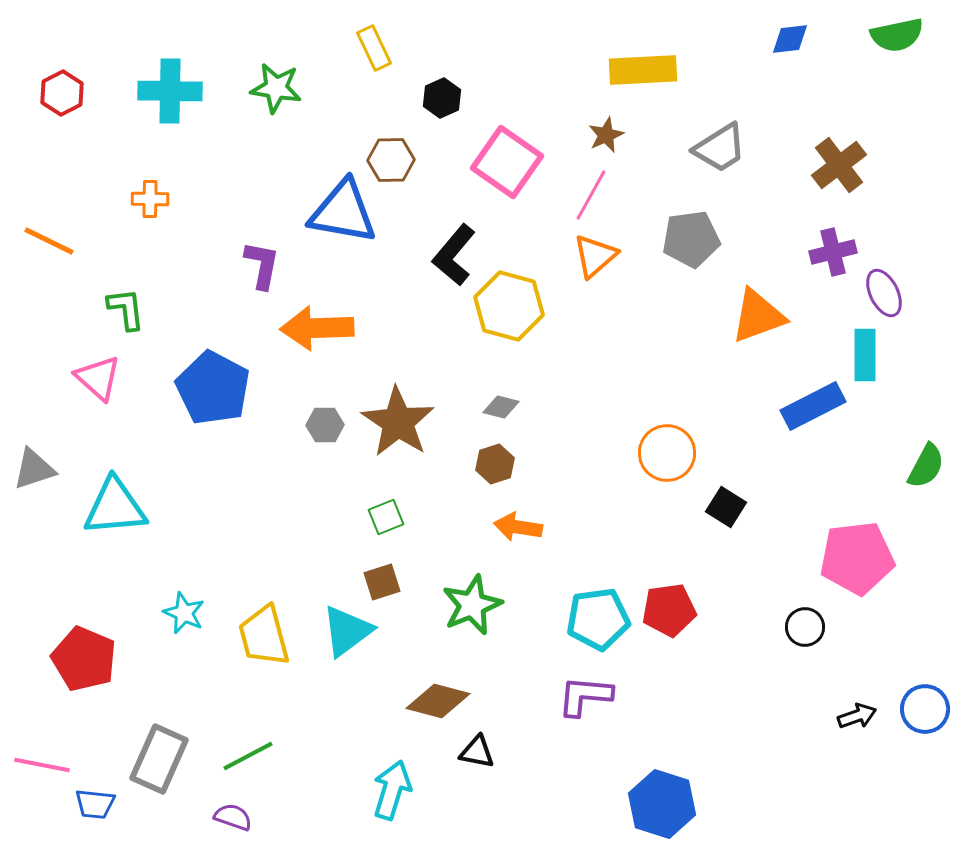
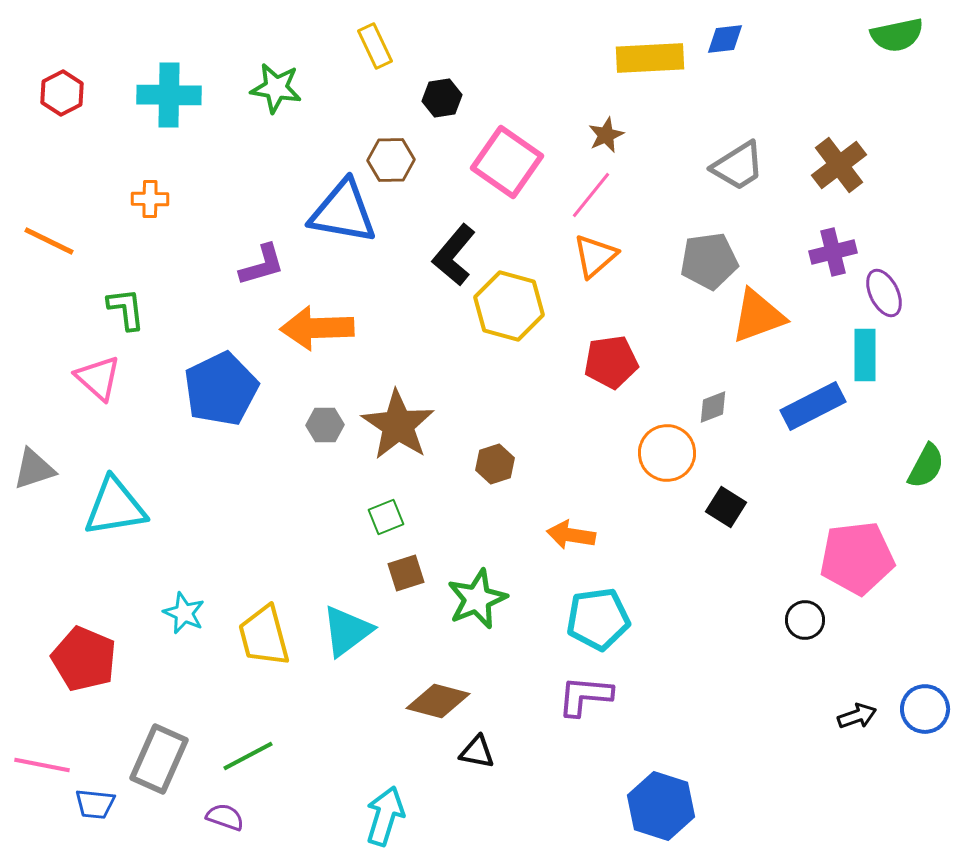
blue diamond at (790, 39): moved 65 px left
yellow rectangle at (374, 48): moved 1 px right, 2 px up
yellow rectangle at (643, 70): moved 7 px right, 12 px up
cyan cross at (170, 91): moved 1 px left, 4 px down
black hexagon at (442, 98): rotated 15 degrees clockwise
gray trapezoid at (720, 148): moved 18 px right, 18 px down
pink line at (591, 195): rotated 10 degrees clockwise
gray pentagon at (691, 239): moved 18 px right, 22 px down
purple L-shape at (262, 265): rotated 63 degrees clockwise
blue pentagon at (213, 388): moved 8 px right, 1 px down; rotated 18 degrees clockwise
gray diamond at (501, 407): moved 212 px right; rotated 36 degrees counterclockwise
brown star at (398, 422): moved 3 px down
cyan triangle at (115, 507): rotated 4 degrees counterclockwise
orange arrow at (518, 527): moved 53 px right, 8 px down
brown square at (382, 582): moved 24 px right, 9 px up
green star at (472, 605): moved 5 px right, 6 px up
red pentagon at (669, 610): moved 58 px left, 248 px up
black circle at (805, 627): moved 7 px up
cyan arrow at (392, 790): moved 7 px left, 26 px down
blue hexagon at (662, 804): moved 1 px left, 2 px down
purple semicircle at (233, 817): moved 8 px left
